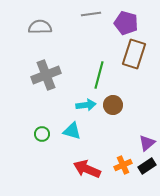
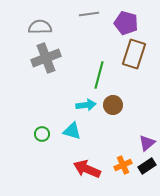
gray line: moved 2 px left
gray cross: moved 17 px up
